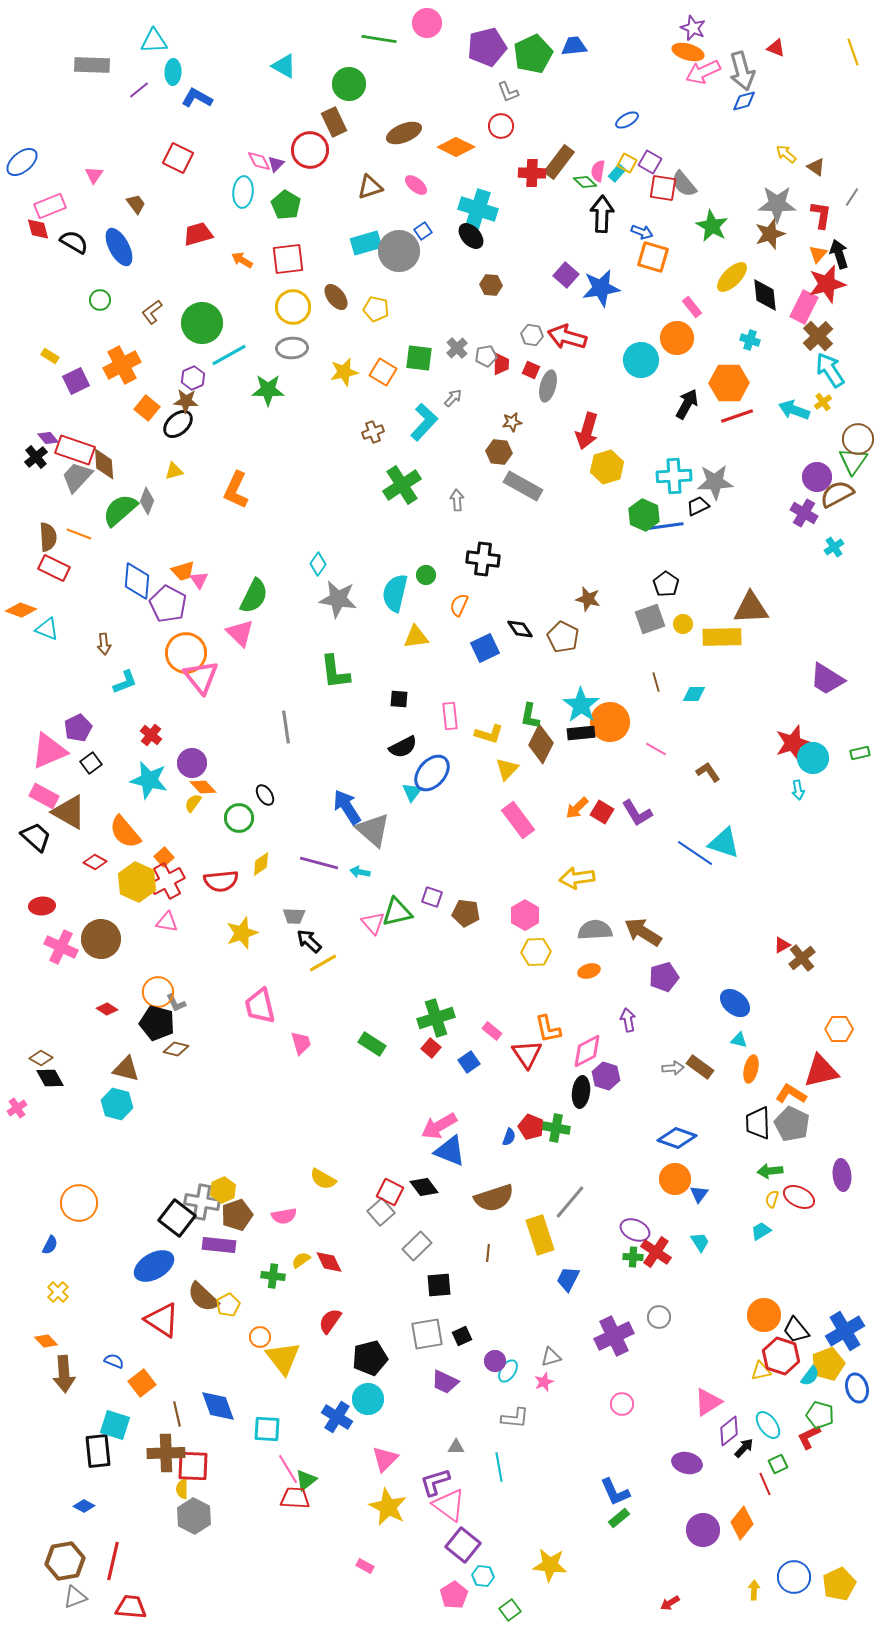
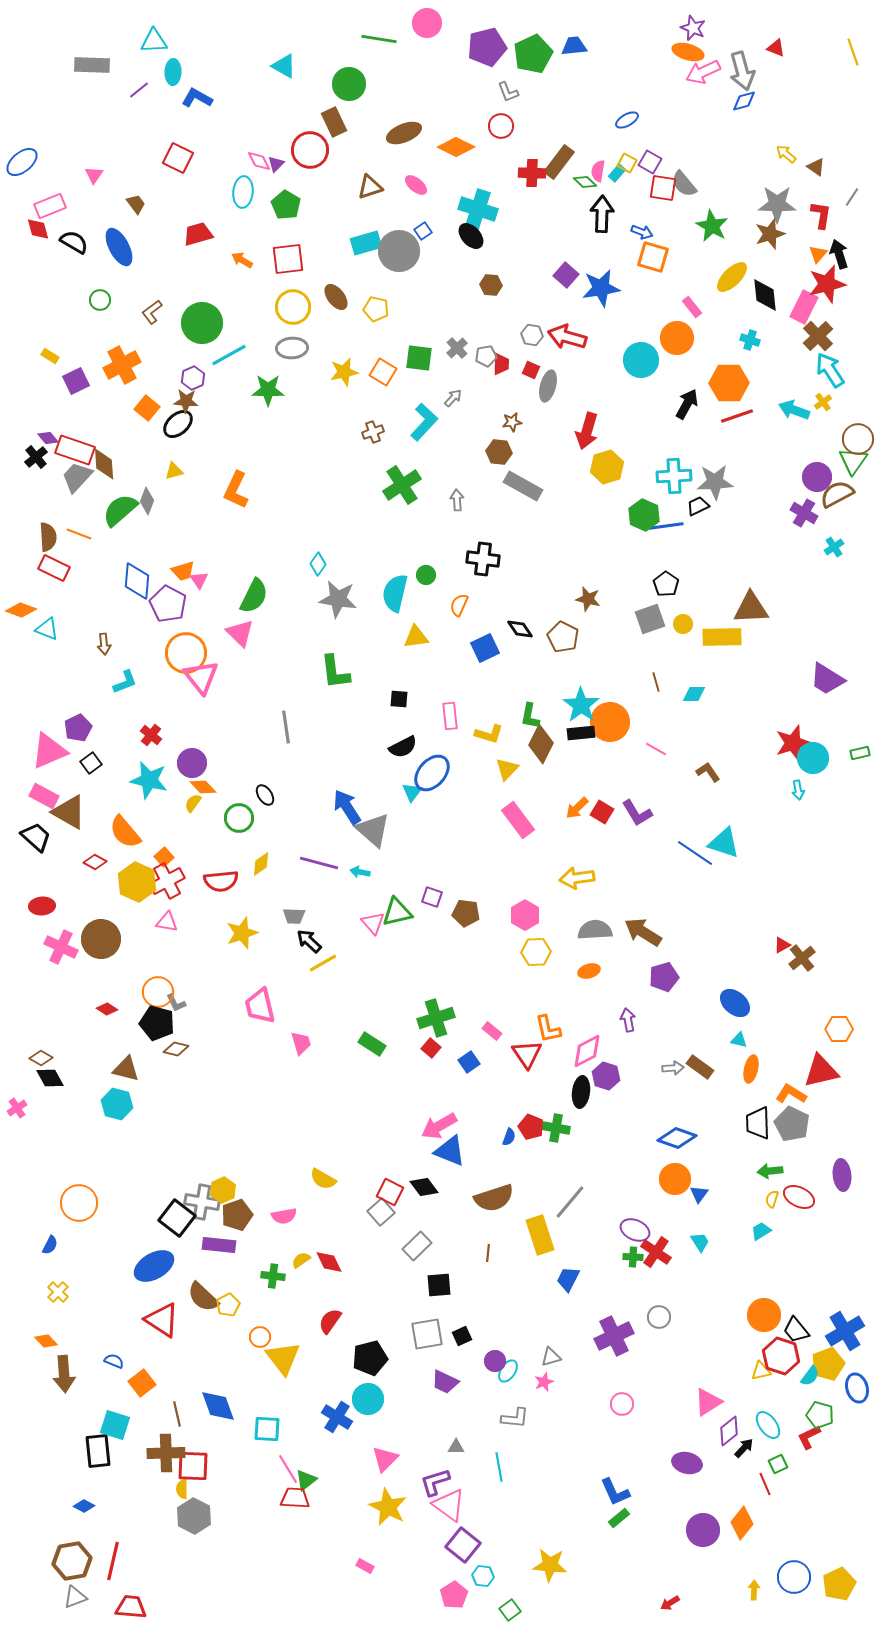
brown hexagon at (65, 1561): moved 7 px right
